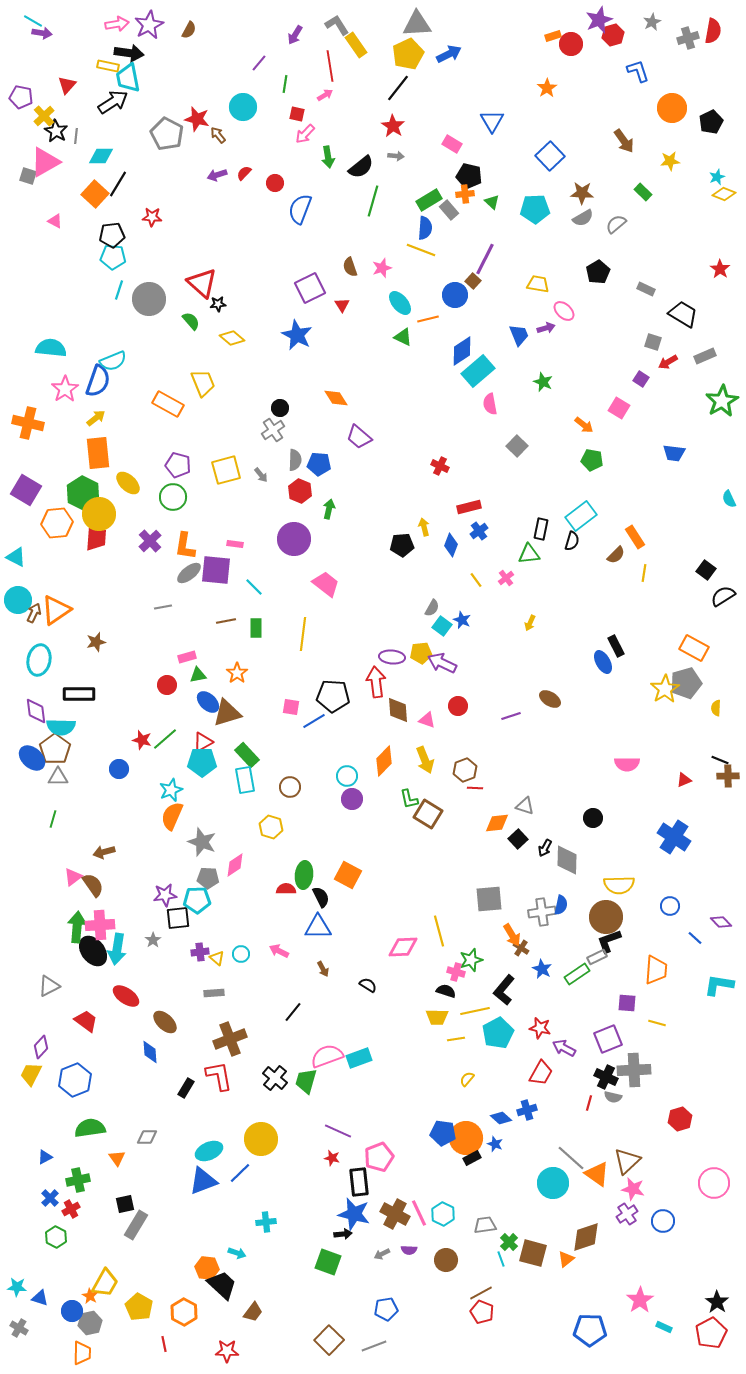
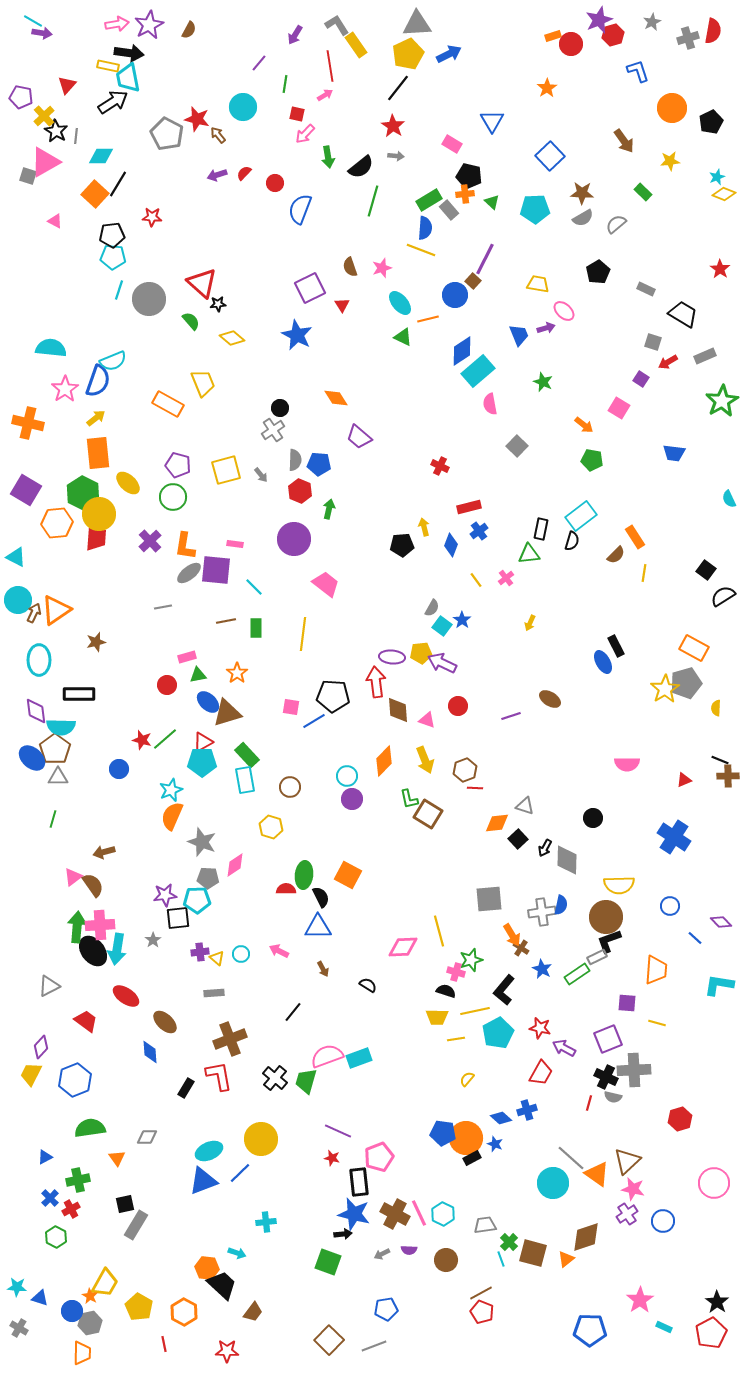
blue star at (462, 620): rotated 12 degrees clockwise
cyan ellipse at (39, 660): rotated 12 degrees counterclockwise
